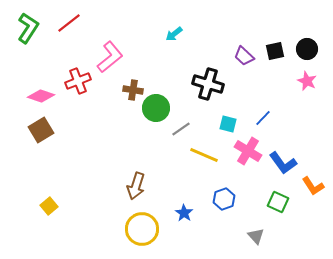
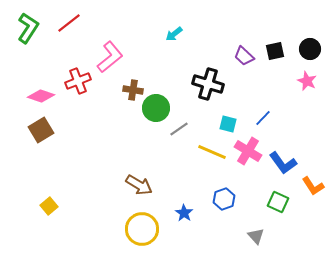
black circle: moved 3 px right
gray line: moved 2 px left
yellow line: moved 8 px right, 3 px up
brown arrow: moved 3 px right, 1 px up; rotated 76 degrees counterclockwise
